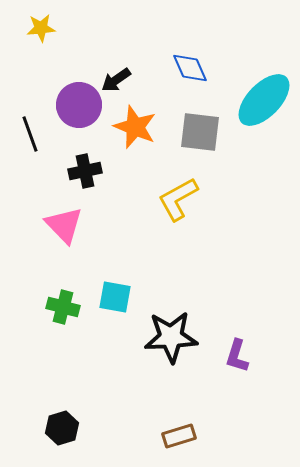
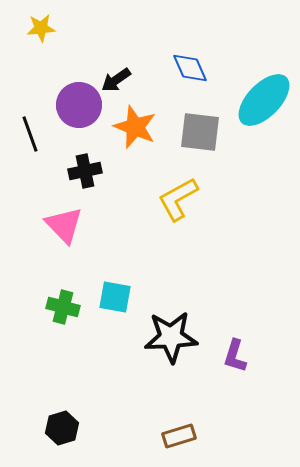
purple L-shape: moved 2 px left
